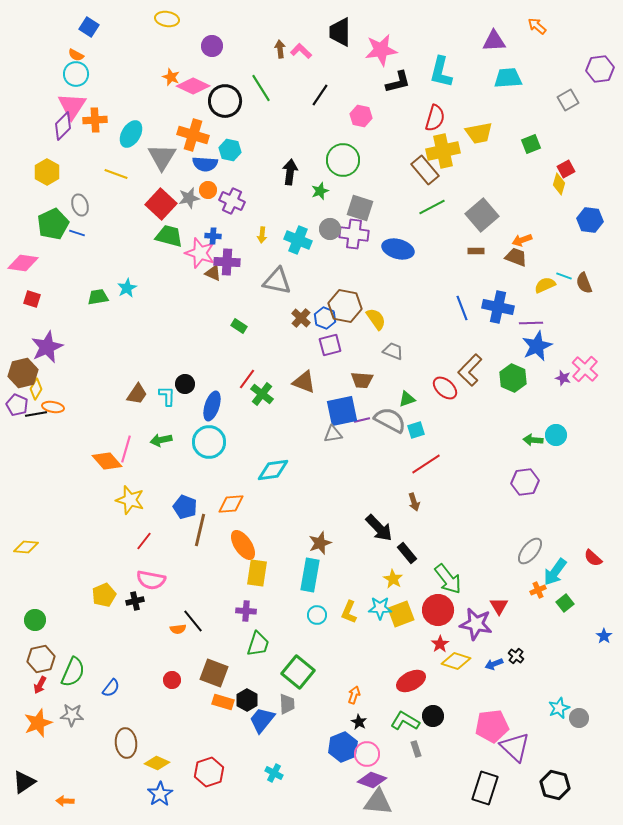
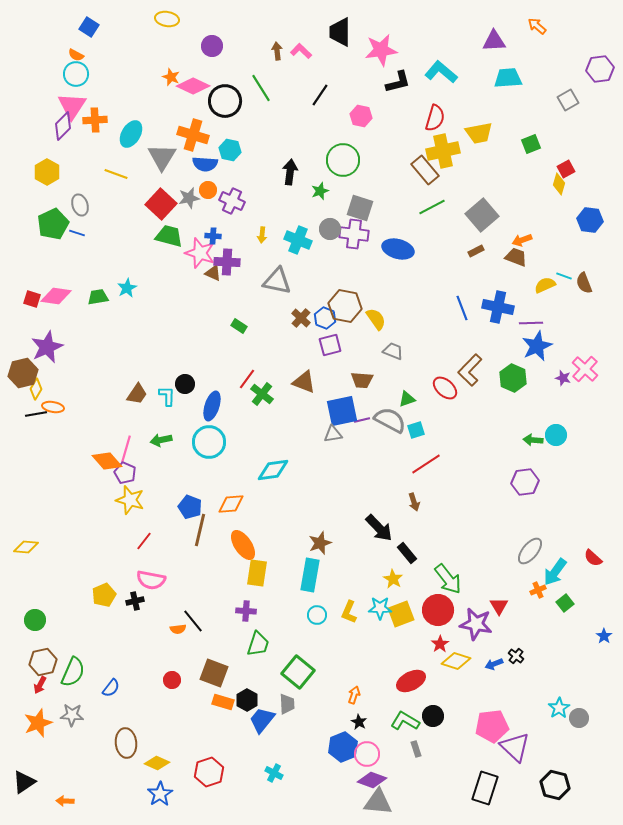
brown arrow at (280, 49): moved 3 px left, 2 px down
cyan L-shape at (441, 72): rotated 116 degrees clockwise
brown rectangle at (476, 251): rotated 28 degrees counterclockwise
pink diamond at (23, 263): moved 33 px right, 33 px down
purple pentagon at (17, 405): moved 108 px right, 68 px down
blue pentagon at (185, 507): moved 5 px right
brown hexagon at (41, 659): moved 2 px right, 3 px down
cyan star at (559, 708): rotated 10 degrees counterclockwise
